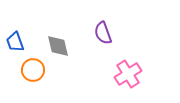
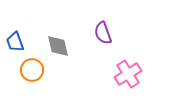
orange circle: moved 1 px left
